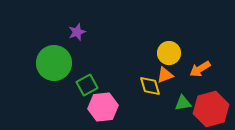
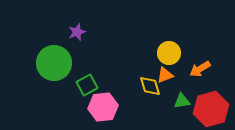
green triangle: moved 1 px left, 2 px up
